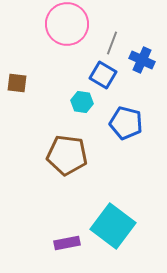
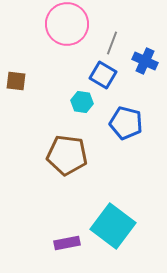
blue cross: moved 3 px right, 1 px down
brown square: moved 1 px left, 2 px up
